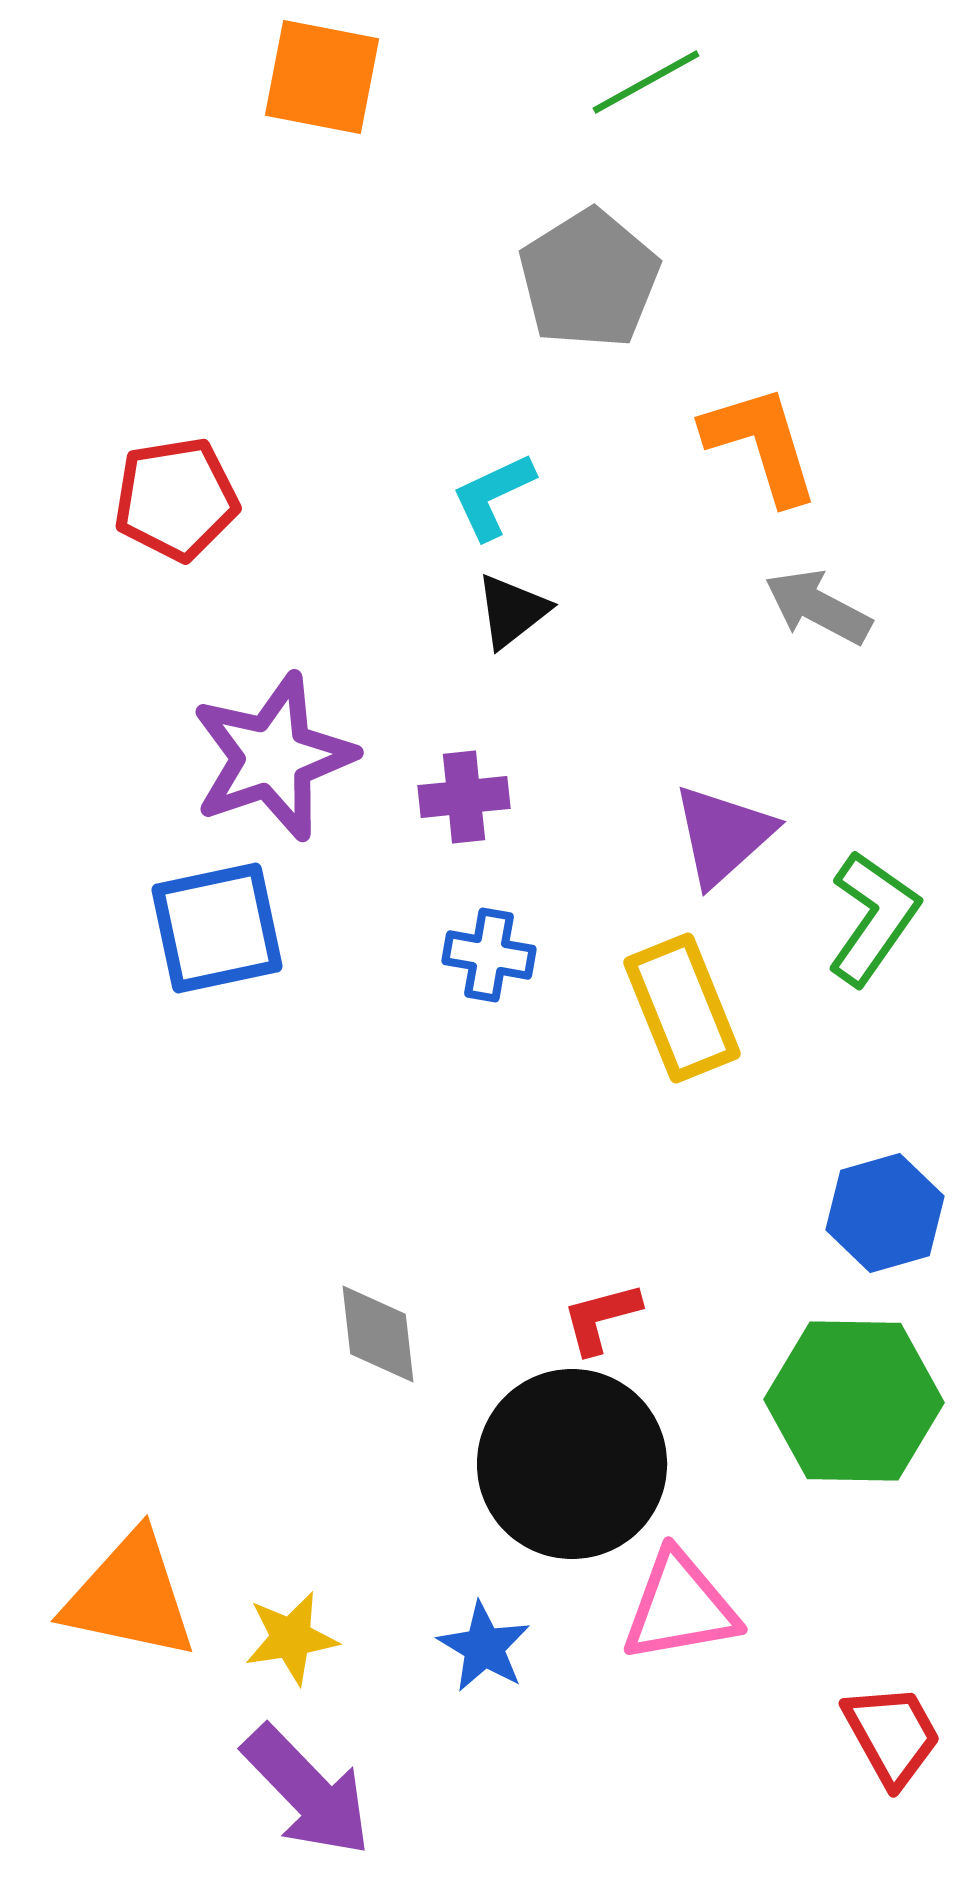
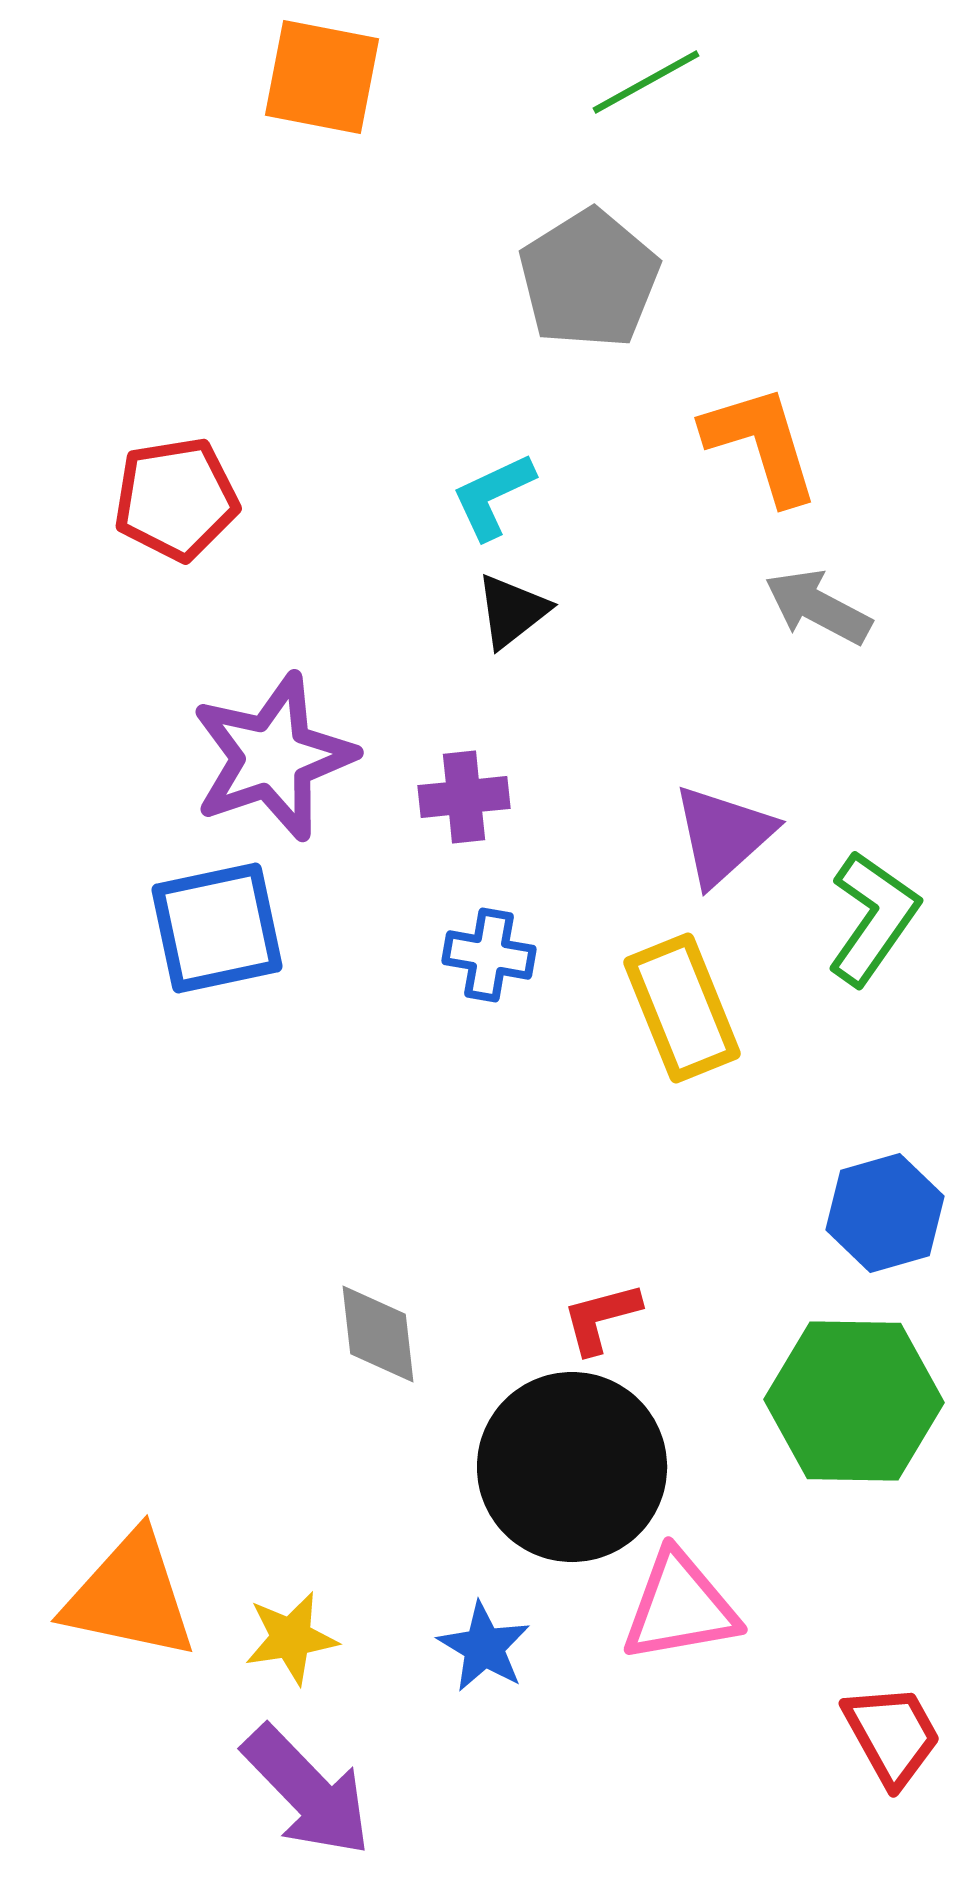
black circle: moved 3 px down
